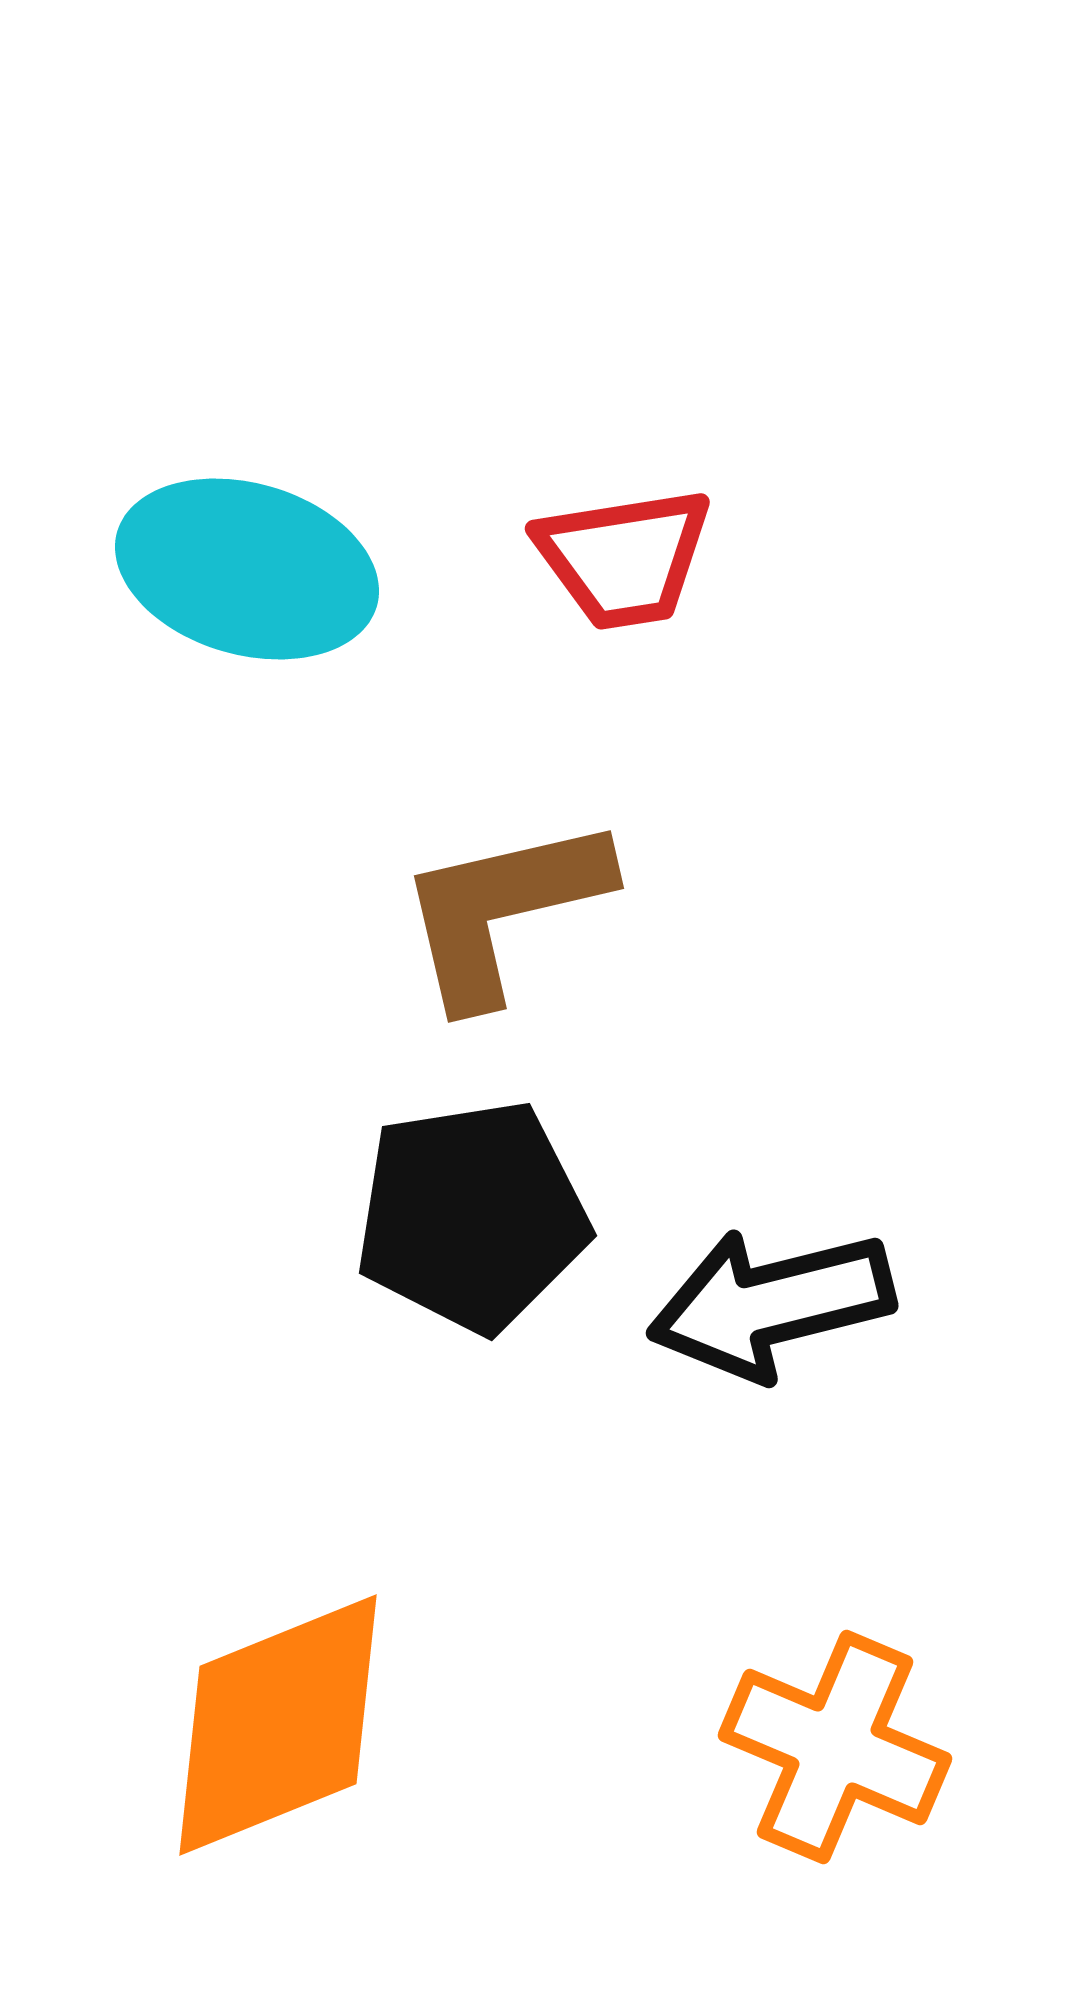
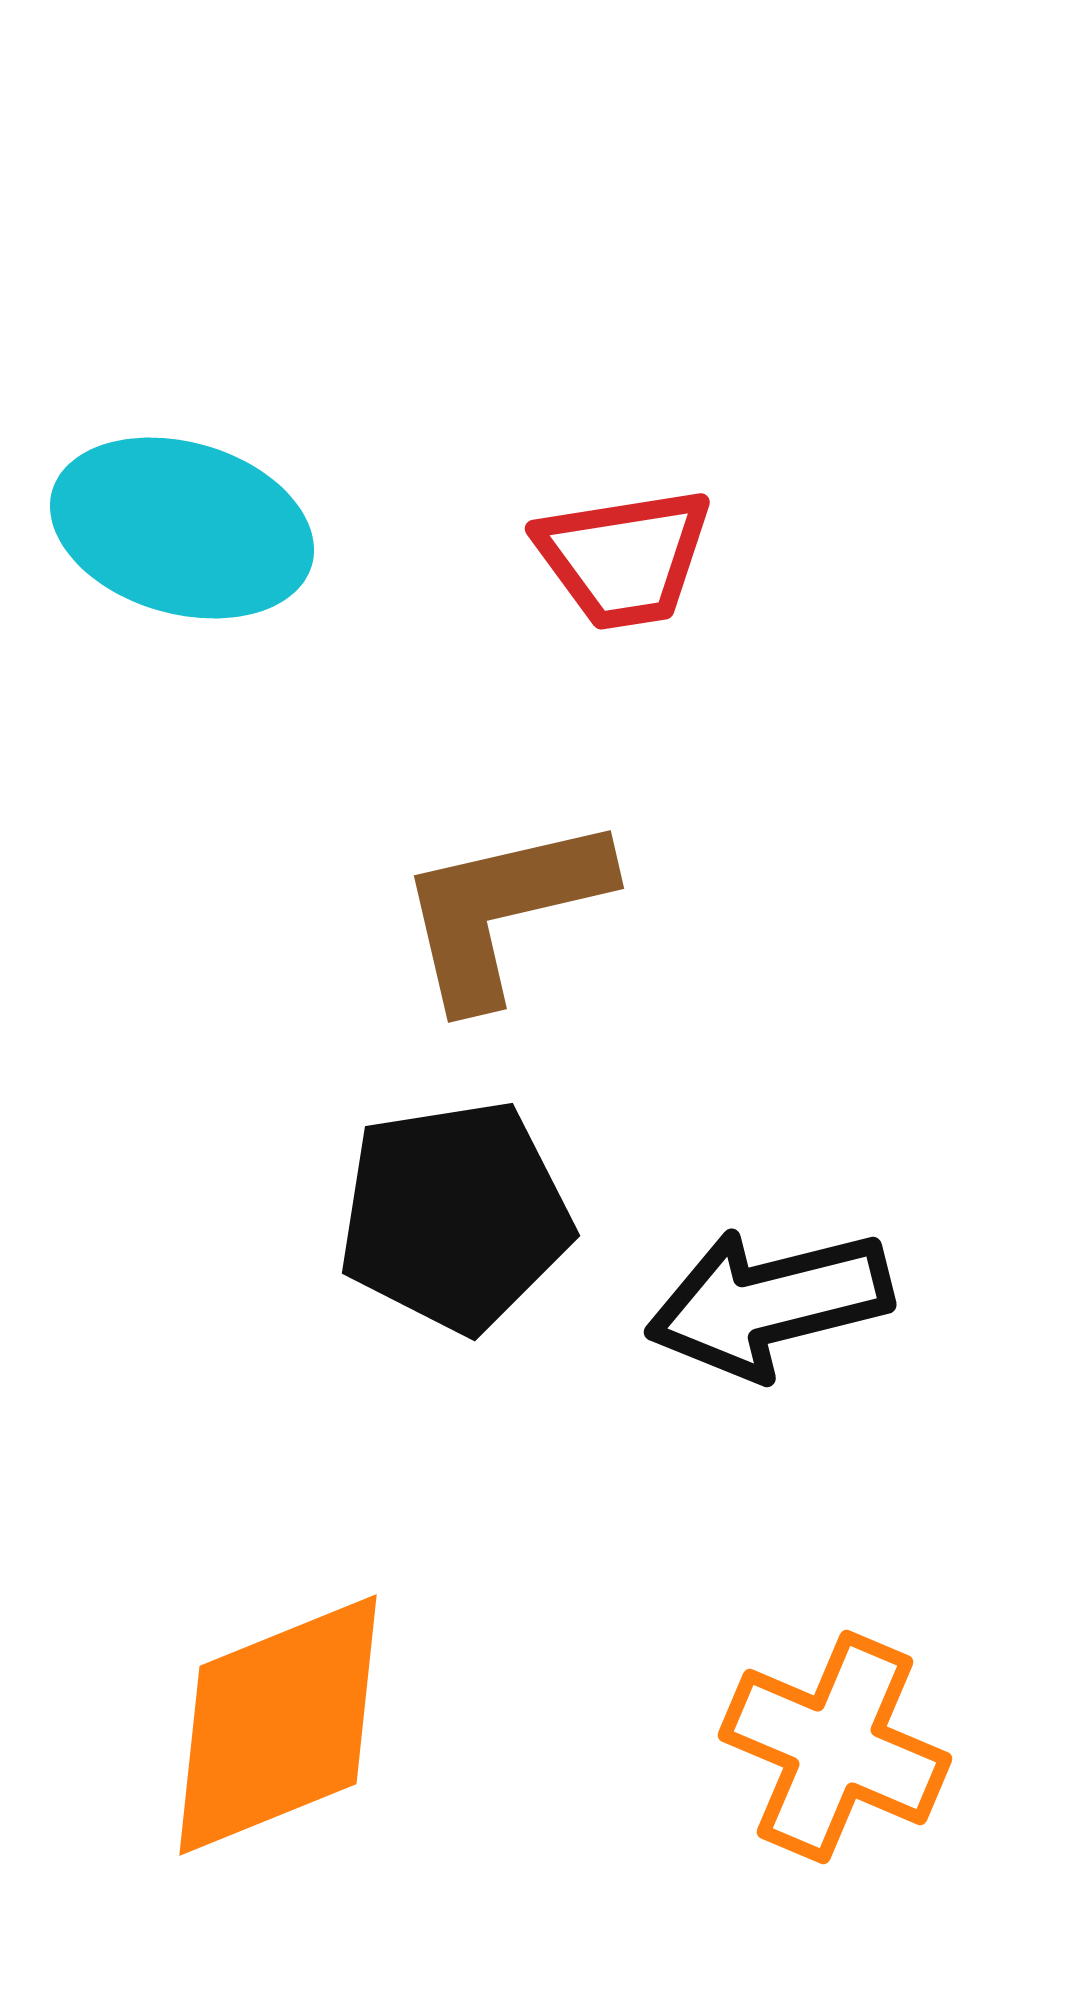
cyan ellipse: moved 65 px left, 41 px up
black pentagon: moved 17 px left
black arrow: moved 2 px left, 1 px up
